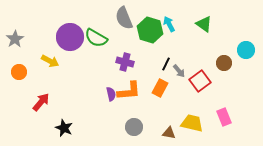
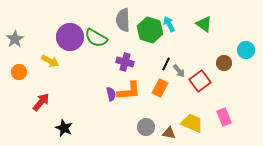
gray semicircle: moved 1 px left, 2 px down; rotated 20 degrees clockwise
yellow trapezoid: rotated 10 degrees clockwise
gray circle: moved 12 px right
